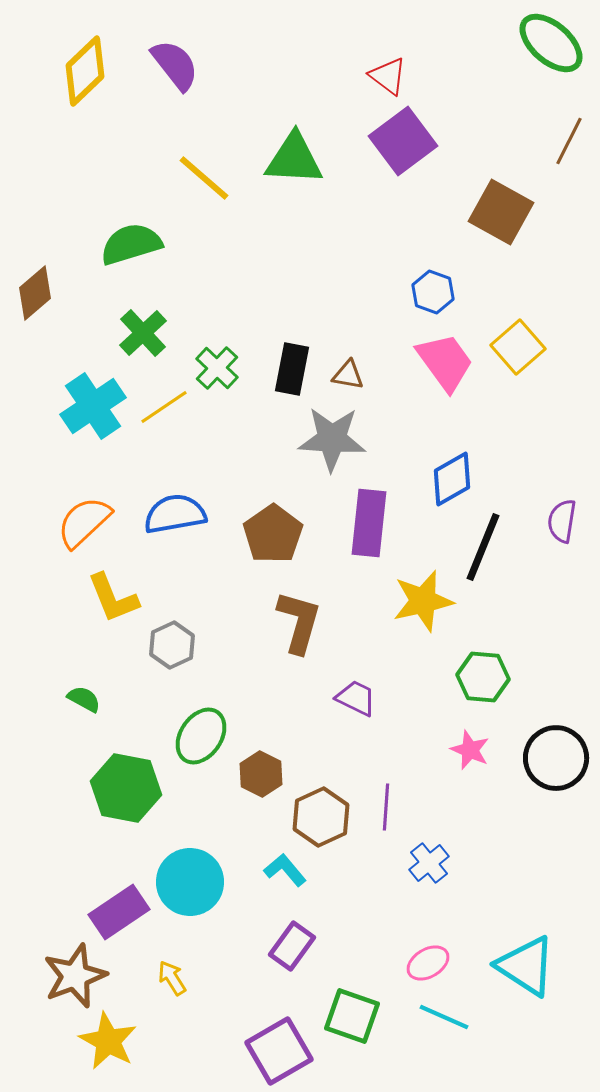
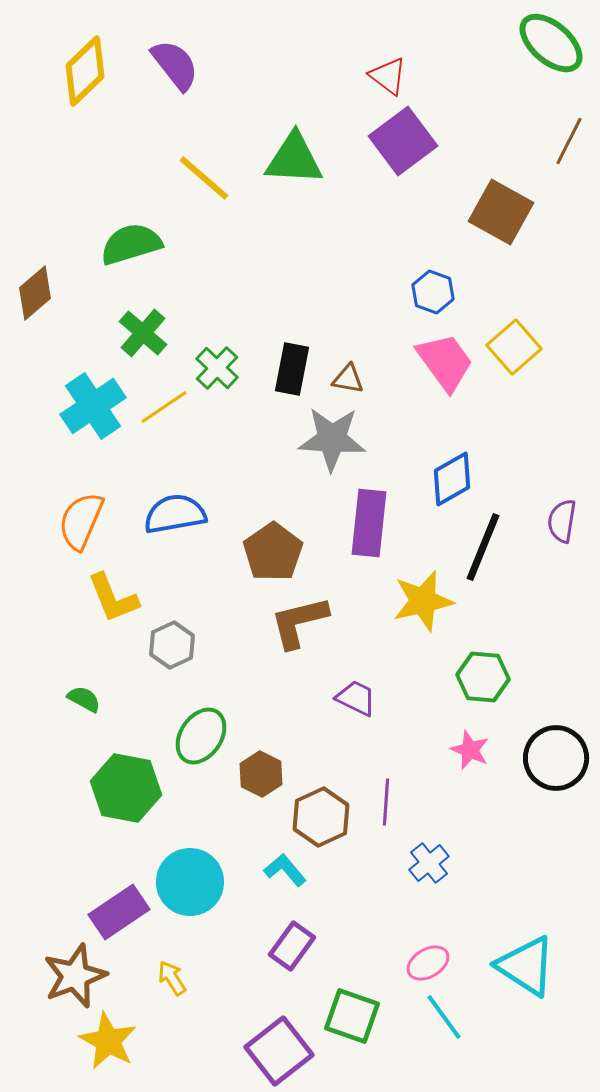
green cross at (143, 333): rotated 6 degrees counterclockwise
yellow square at (518, 347): moved 4 px left
brown triangle at (348, 375): moved 4 px down
orange semicircle at (84, 522): moved 3 px left, 1 px up; rotated 24 degrees counterclockwise
brown pentagon at (273, 534): moved 18 px down
brown L-shape at (299, 622): rotated 120 degrees counterclockwise
purple line at (386, 807): moved 5 px up
cyan line at (444, 1017): rotated 30 degrees clockwise
purple square at (279, 1051): rotated 8 degrees counterclockwise
